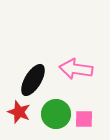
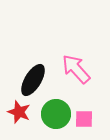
pink arrow: rotated 40 degrees clockwise
